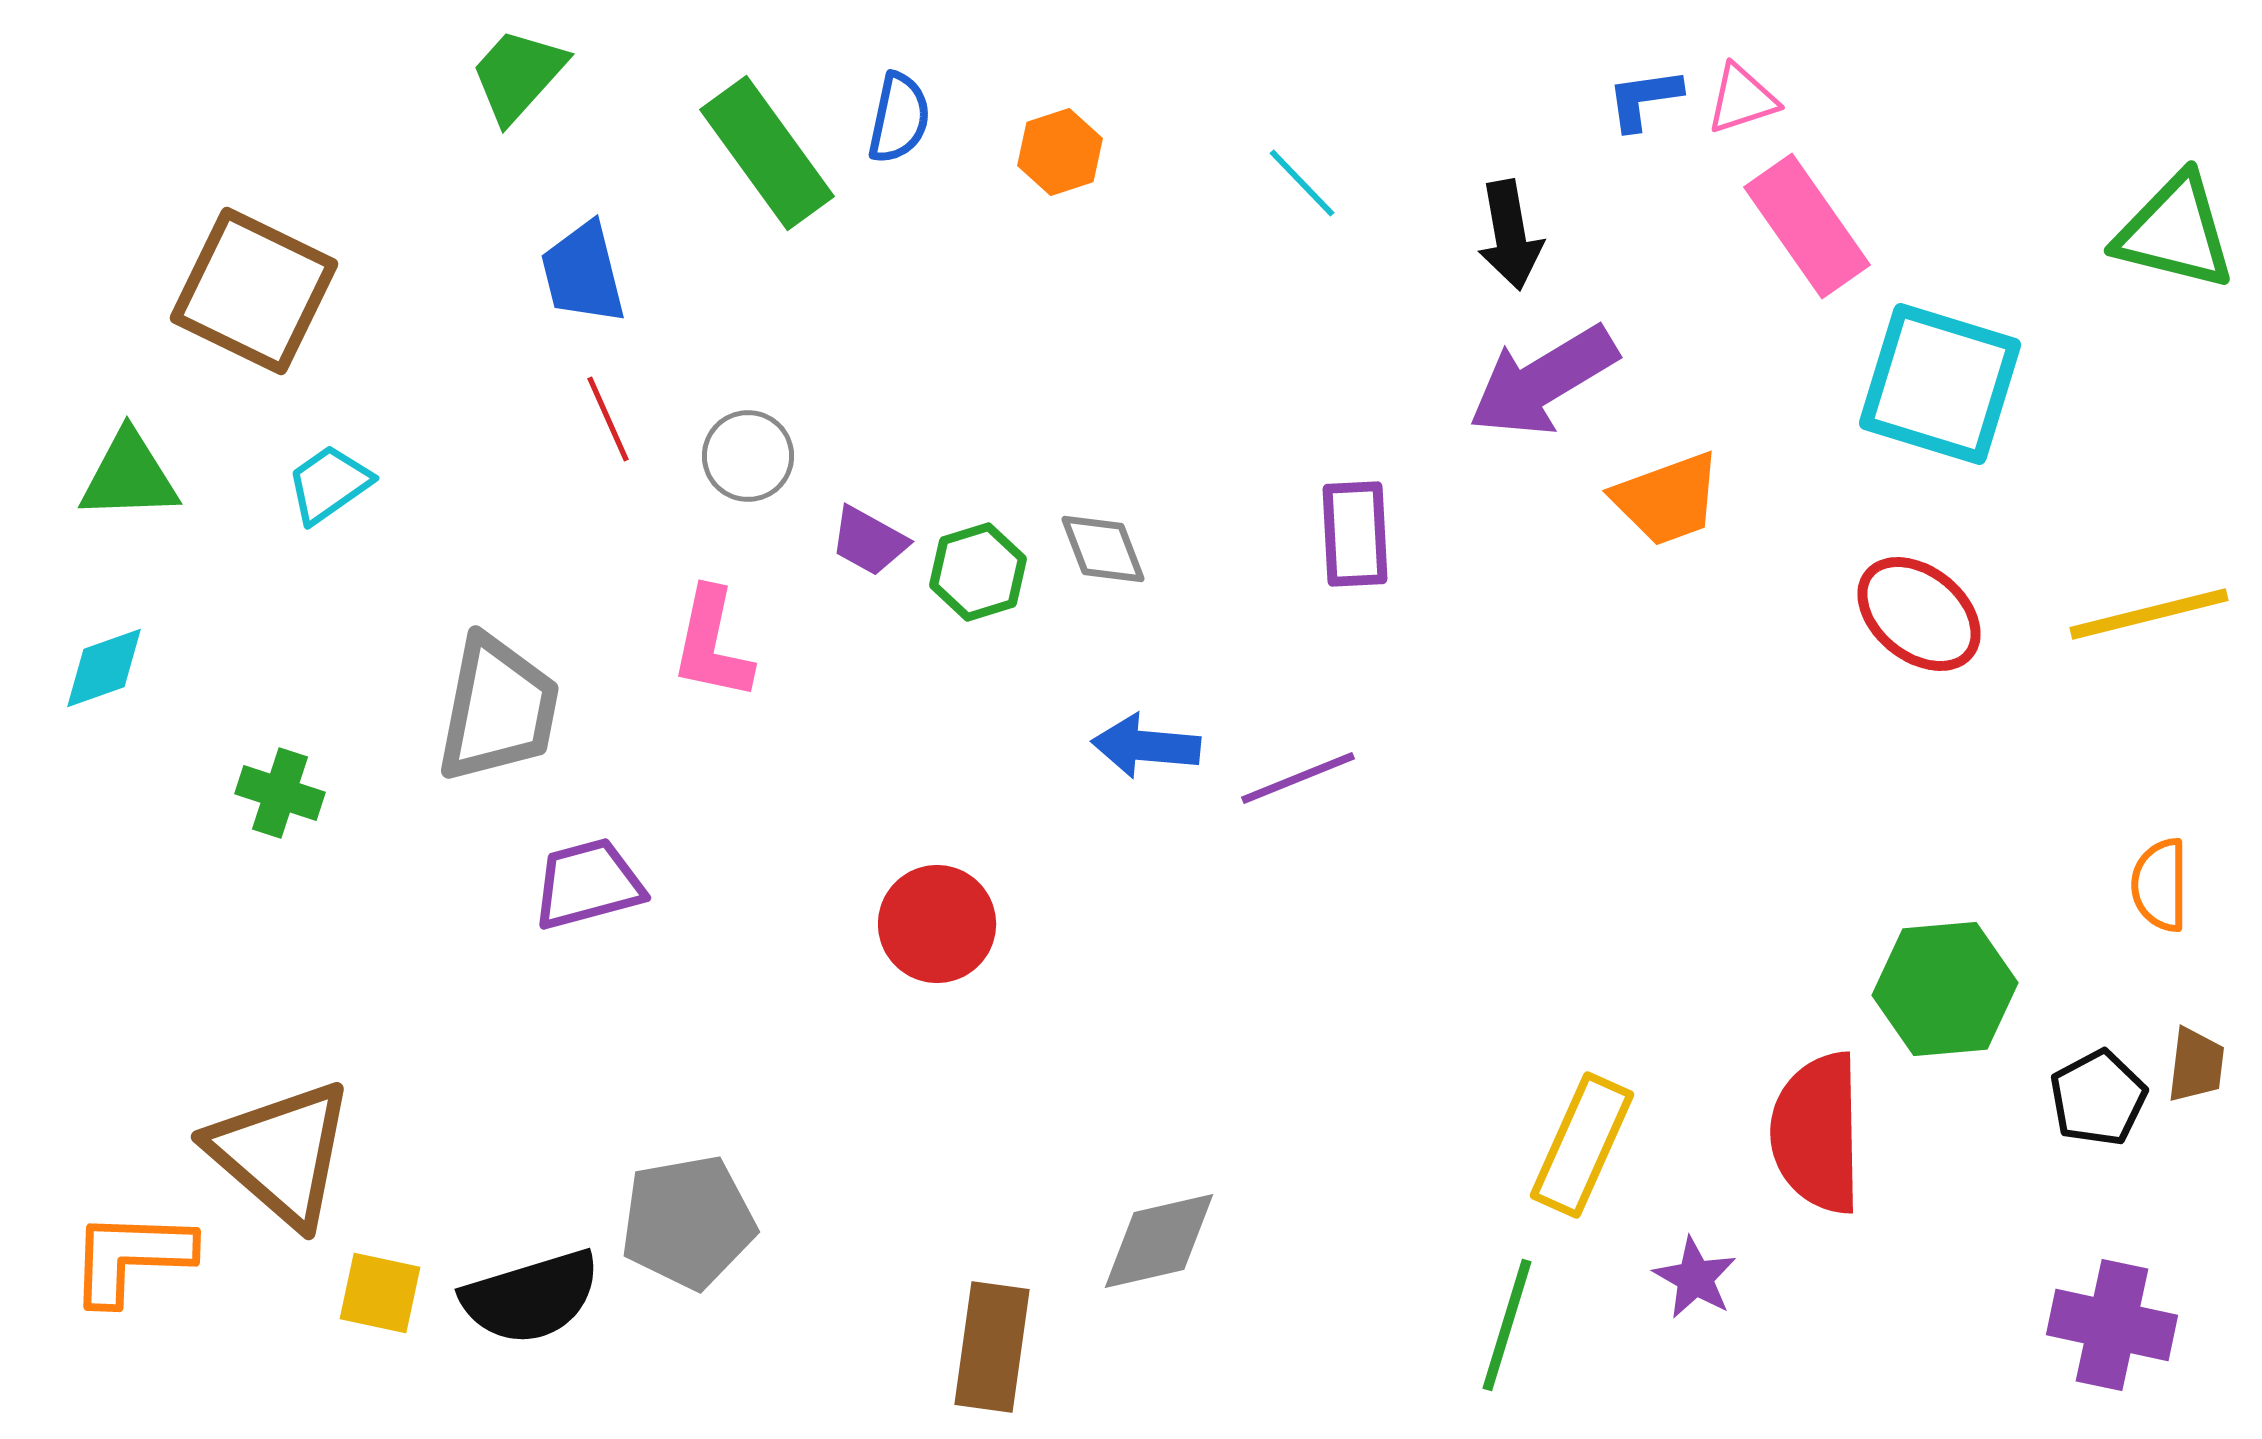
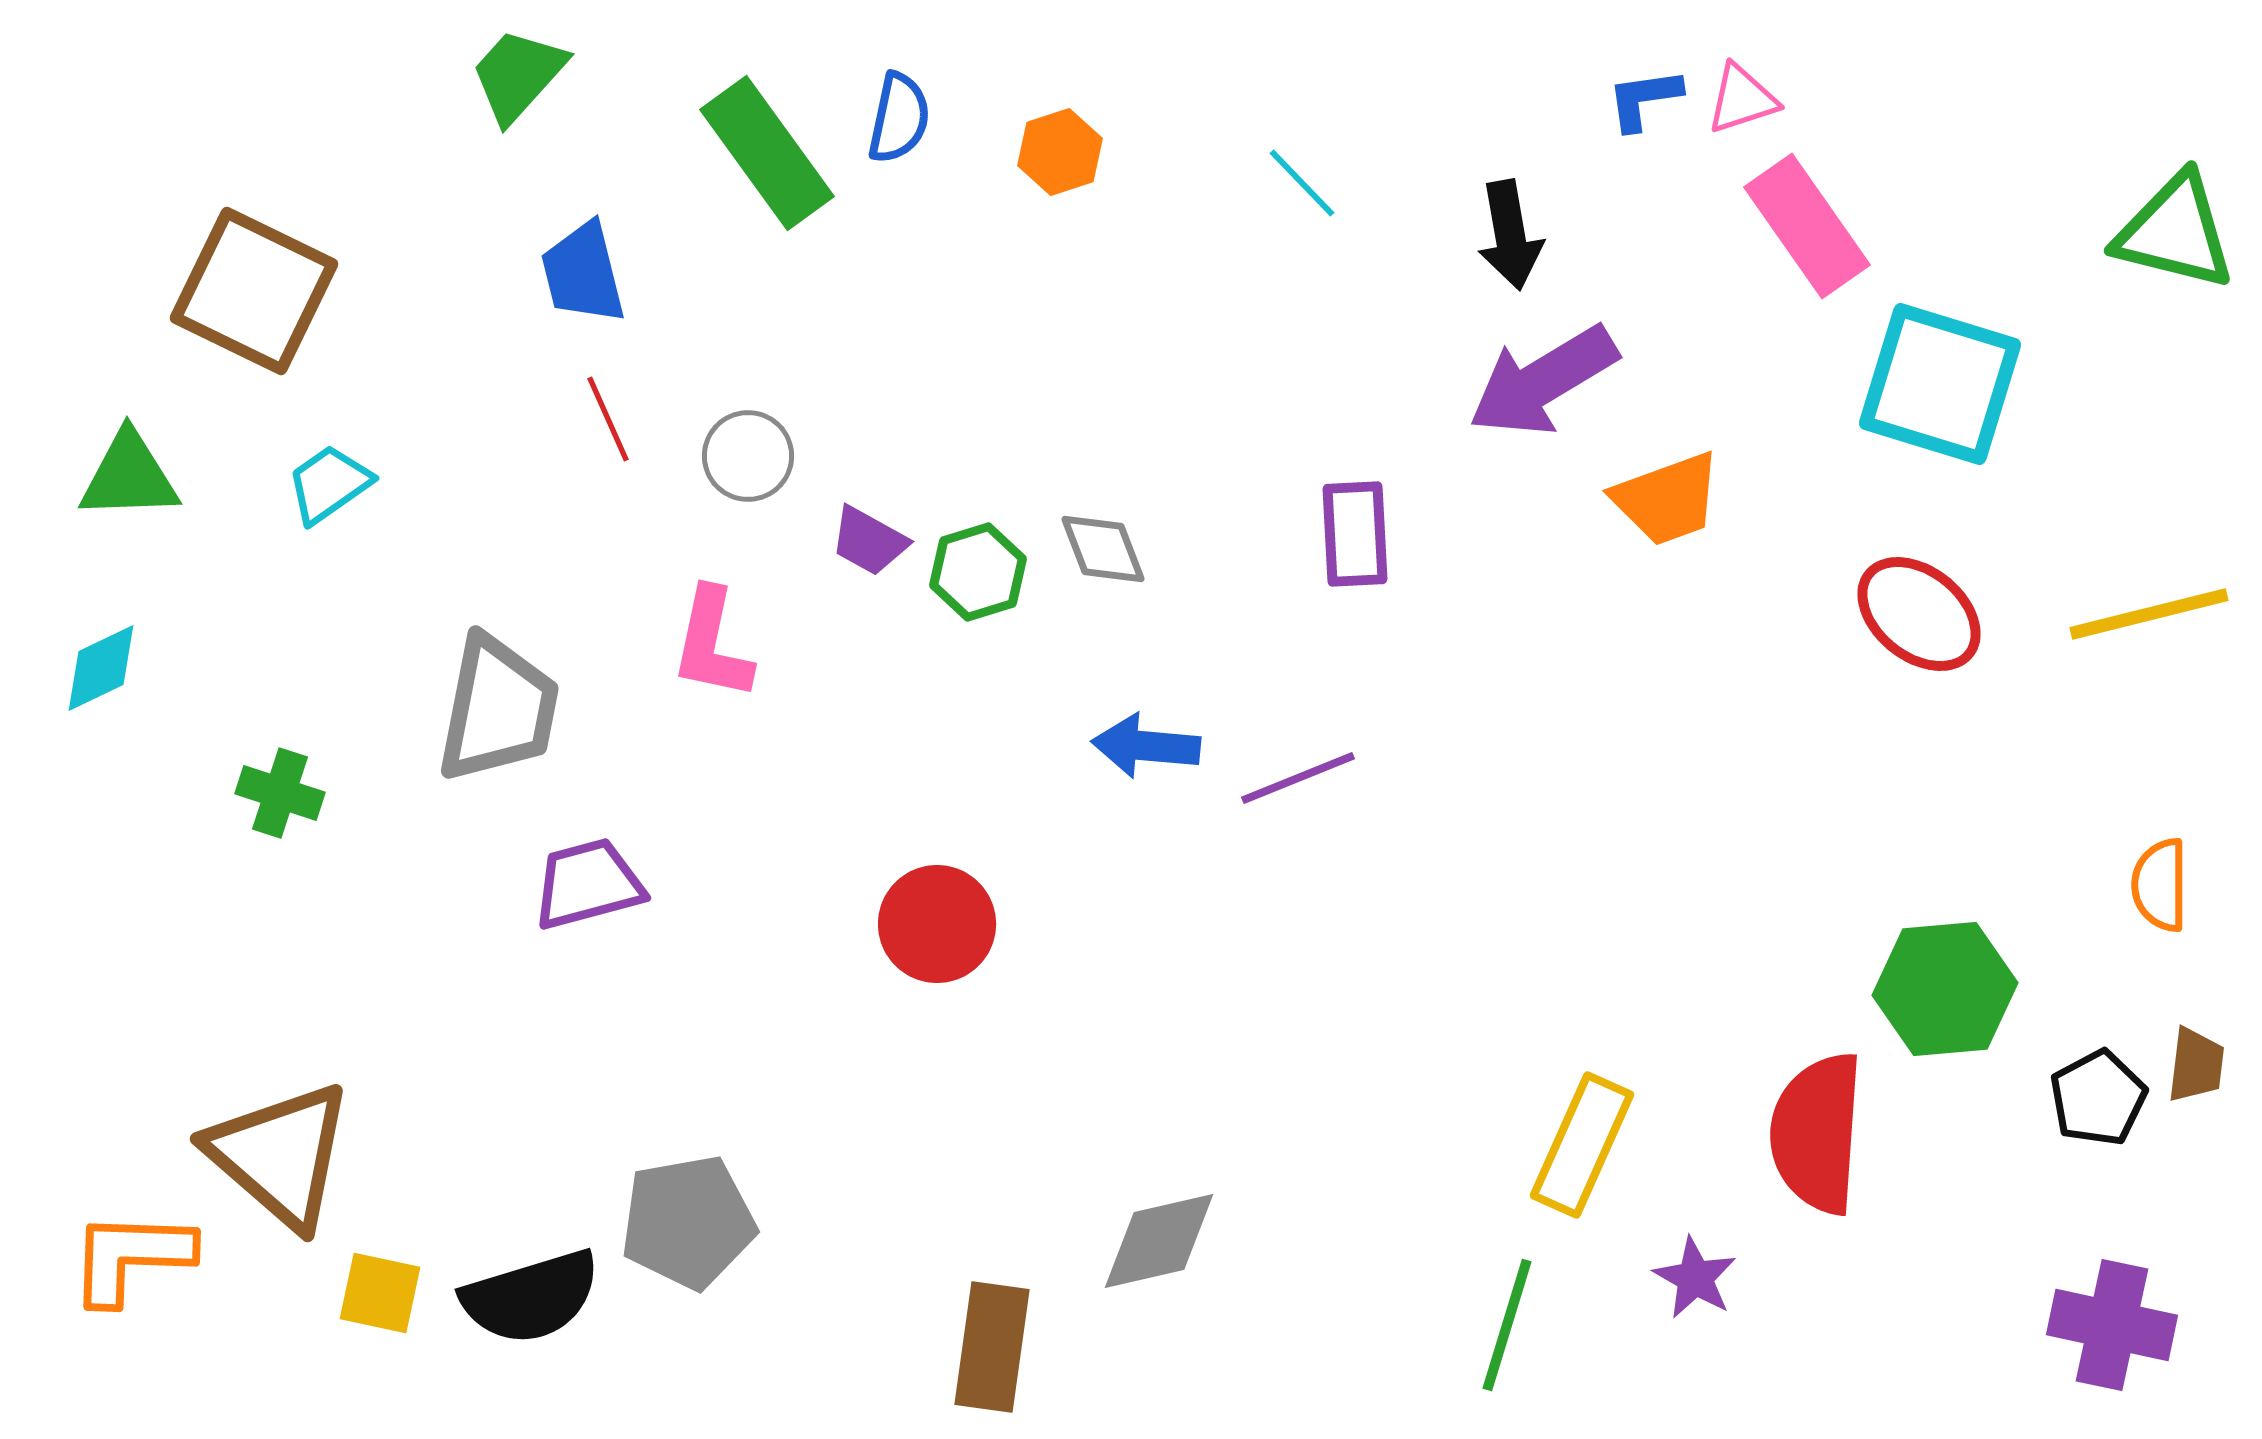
cyan diamond at (104, 668): moved 3 px left; rotated 6 degrees counterclockwise
red semicircle at (1817, 1133): rotated 5 degrees clockwise
brown triangle at (281, 1153): moved 1 px left, 2 px down
